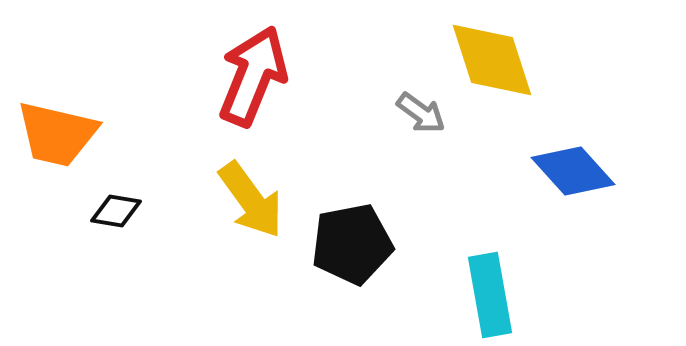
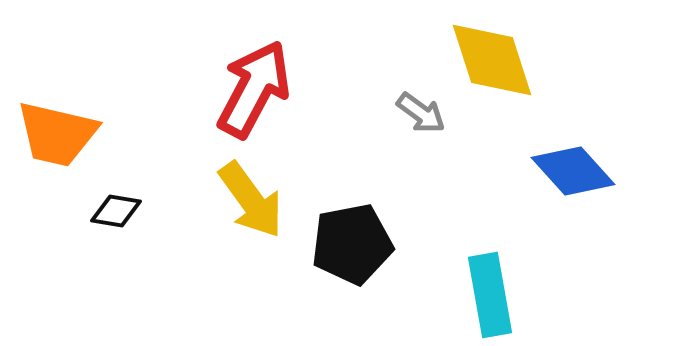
red arrow: moved 1 px right, 13 px down; rotated 6 degrees clockwise
